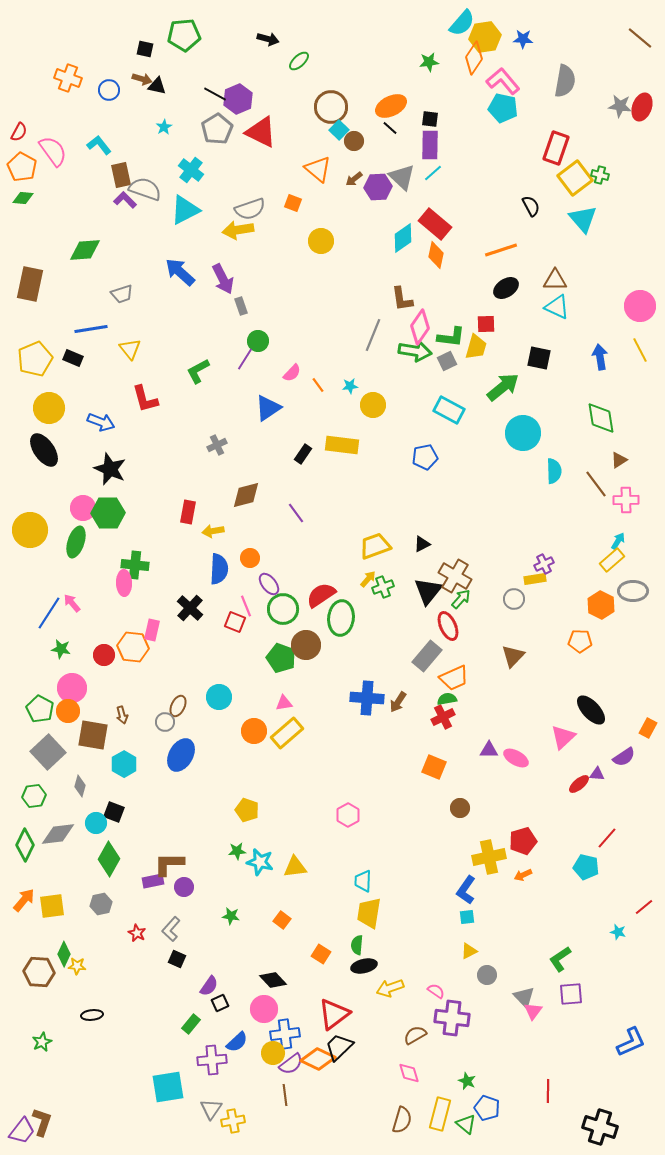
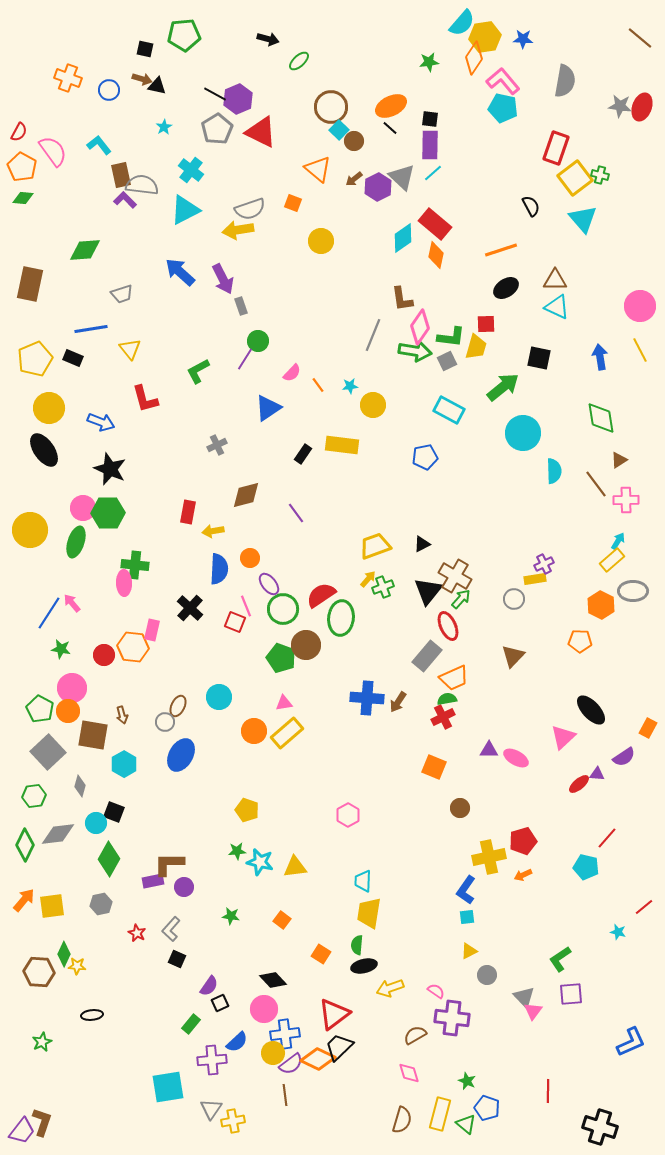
purple hexagon at (378, 187): rotated 24 degrees counterclockwise
gray semicircle at (145, 189): moved 3 px left, 4 px up; rotated 12 degrees counterclockwise
